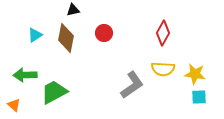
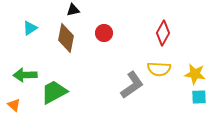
cyan triangle: moved 5 px left, 7 px up
yellow semicircle: moved 4 px left
